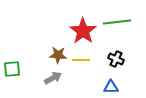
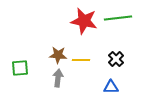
green line: moved 1 px right, 4 px up
red star: moved 1 px right, 10 px up; rotated 24 degrees counterclockwise
black cross: rotated 21 degrees clockwise
green square: moved 8 px right, 1 px up
gray arrow: moved 5 px right; rotated 54 degrees counterclockwise
